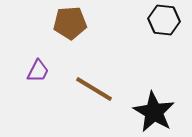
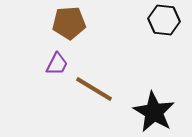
brown pentagon: moved 1 px left
purple trapezoid: moved 19 px right, 7 px up
